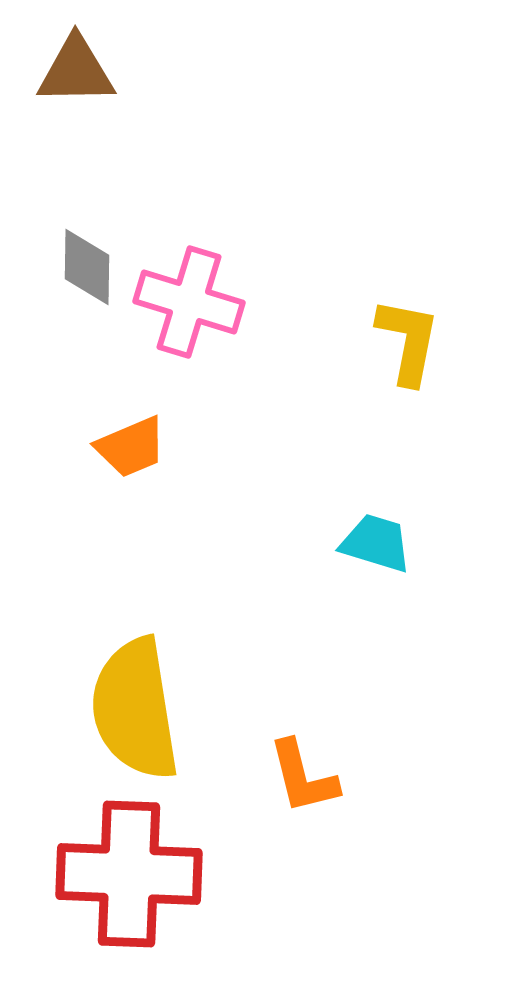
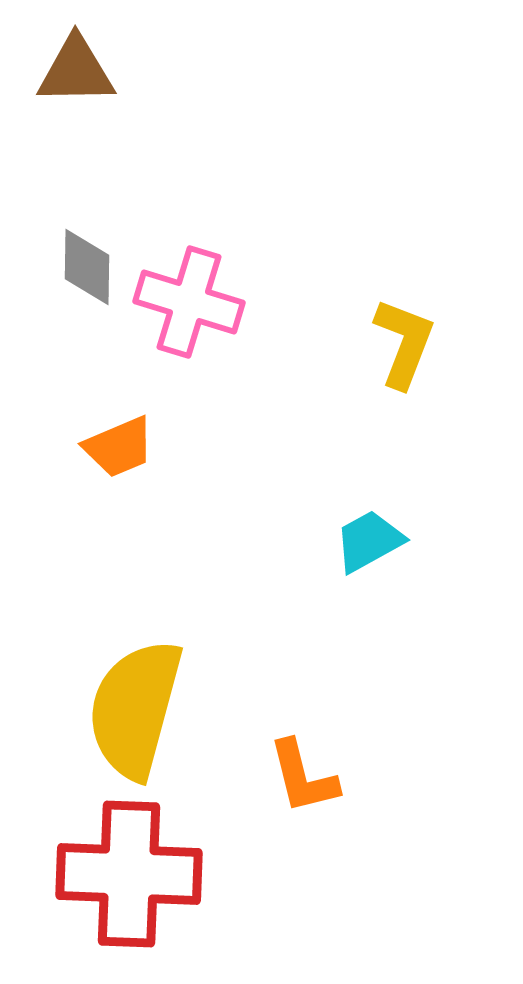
yellow L-shape: moved 4 px left, 2 px down; rotated 10 degrees clockwise
orange trapezoid: moved 12 px left
cyan trapezoid: moved 7 px left, 2 px up; rotated 46 degrees counterclockwise
yellow semicircle: rotated 24 degrees clockwise
